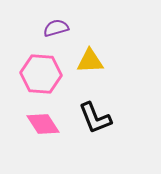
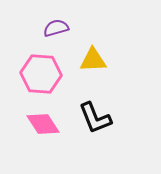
yellow triangle: moved 3 px right, 1 px up
